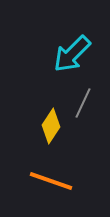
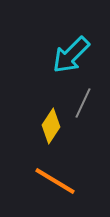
cyan arrow: moved 1 px left, 1 px down
orange line: moved 4 px right; rotated 12 degrees clockwise
